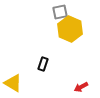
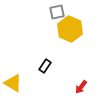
gray square: moved 3 px left
black rectangle: moved 2 px right, 2 px down; rotated 16 degrees clockwise
red arrow: rotated 24 degrees counterclockwise
